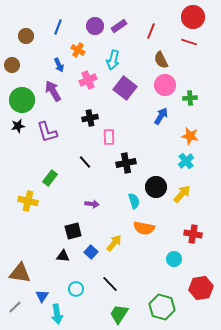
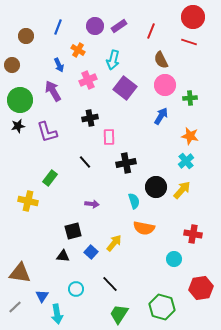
green circle at (22, 100): moved 2 px left
yellow arrow at (182, 194): moved 4 px up
